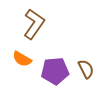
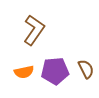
brown L-shape: moved 6 px down
orange semicircle: moved 2 px right, 13 px down; rotated 42 degrees counterclockwise
